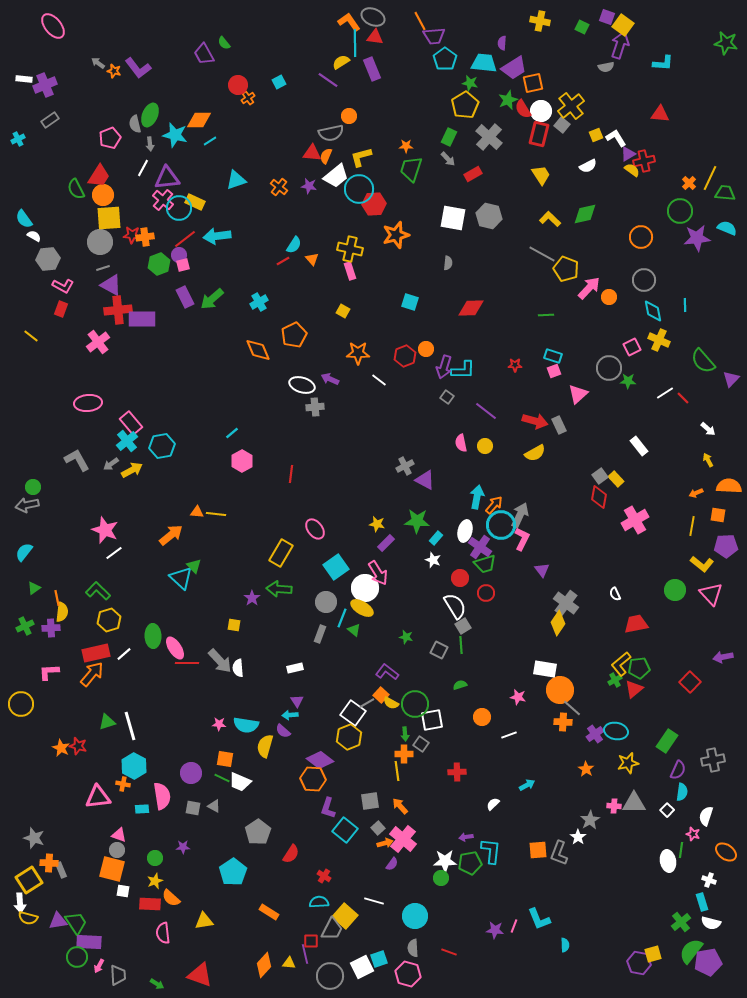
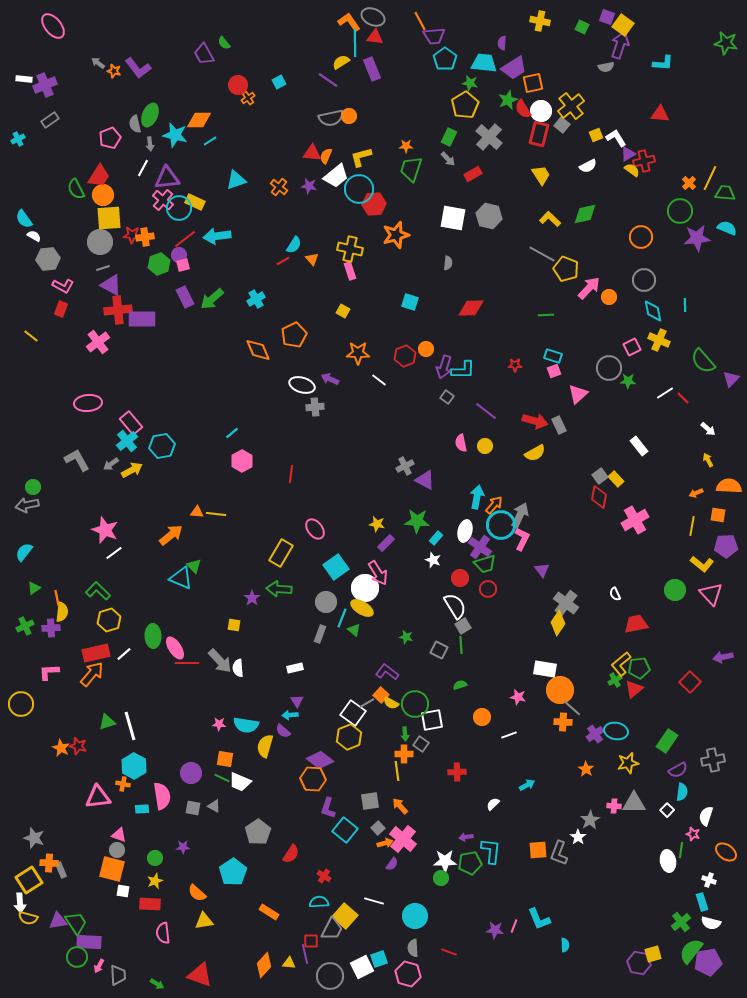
gray semicircle at (331, 133): moved 15 px up
cyan cross at (259, 302): moved 3 px left, 3 px up
cyan triangle at (181, 578): rotated 20 degrees counterclockwise
red circle at (486, 593): moved 2 px right, 4 px up
purple semicircle at (678, 770): rotated 36 degrees clockwise
orange semicircle at (171, 898): moved 26 px right, 5 px up
